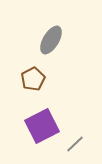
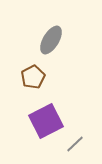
brown pentagon: moved 2 px up
purple square: moved 4 px right, 5 px up
